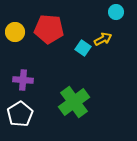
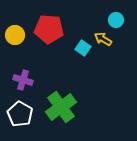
cyan circle: moved 8 px down
yellow circle: moved 3 px down
yellow arrow: rotated 120 degrees counterclockwise
purple cross: rotated 12 degrees clockwise
green cross: moved 13 px left, 5 px down
white pentagon: rotated 10 degrees counterclockwise
